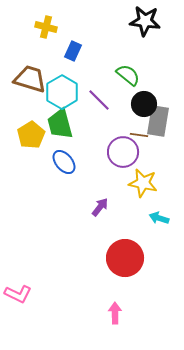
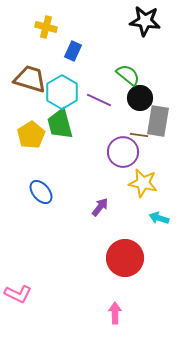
purple line: rotated 20 degrees counterclockwise
black circle: moved 4 px left, 6 px up
blue ellipse: moved 23 px left, 30 px down
